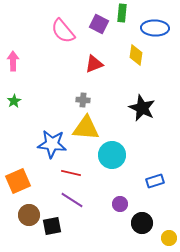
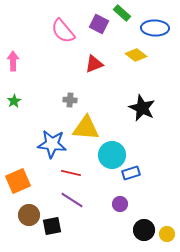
green rectangle: rotated 54 degrees counterclockwise
yellow diamond: rotated 60 degrees counterclockwise
gray cross: moved 13 px left
blue rectangle: moved 24 px left, 8 px up
black circle: moved 2 px right, 7 px down
yellow circle: moved 2 px left, 4 px up
